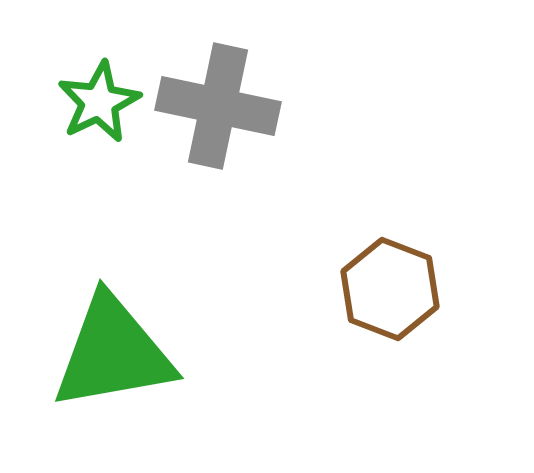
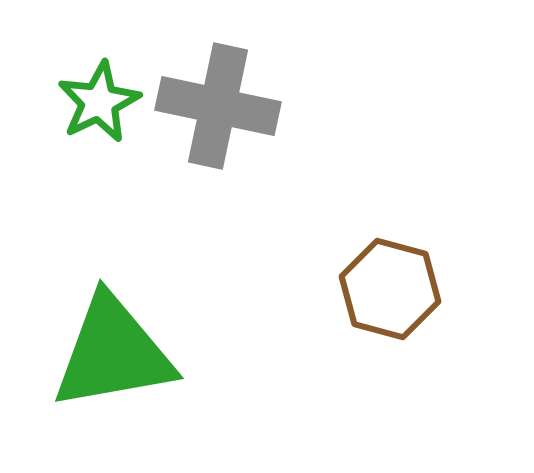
brown hexagon: rotated 6 degrees counterclockwise
